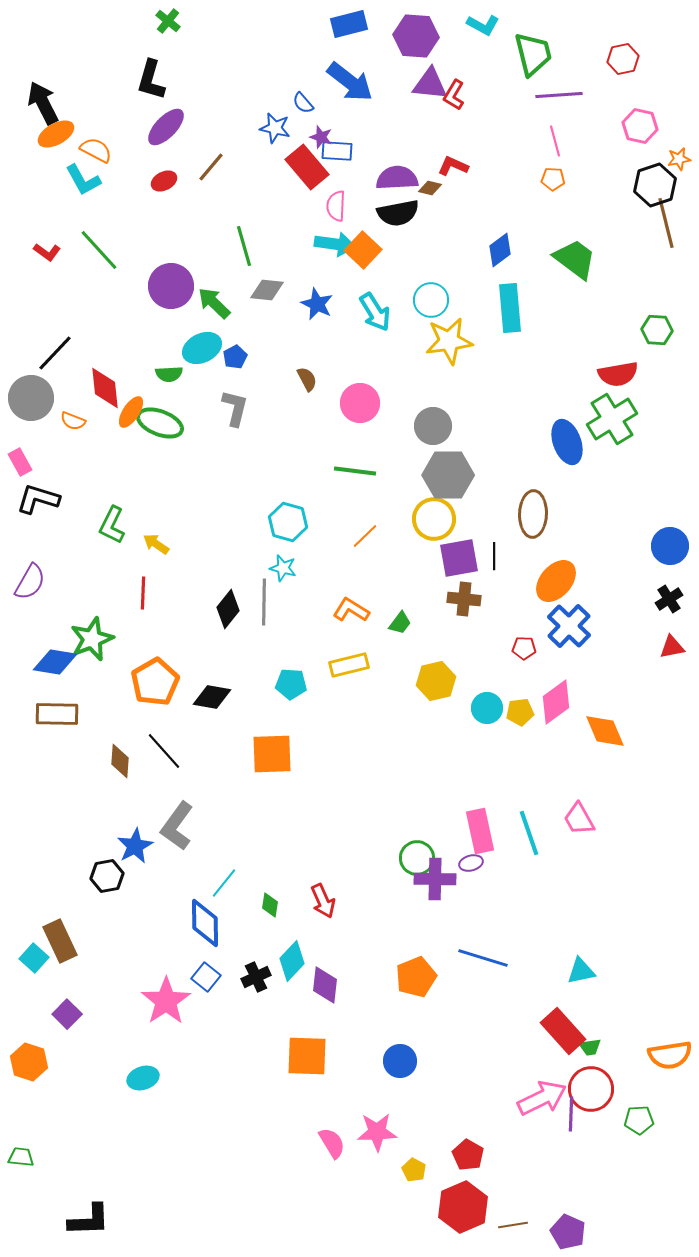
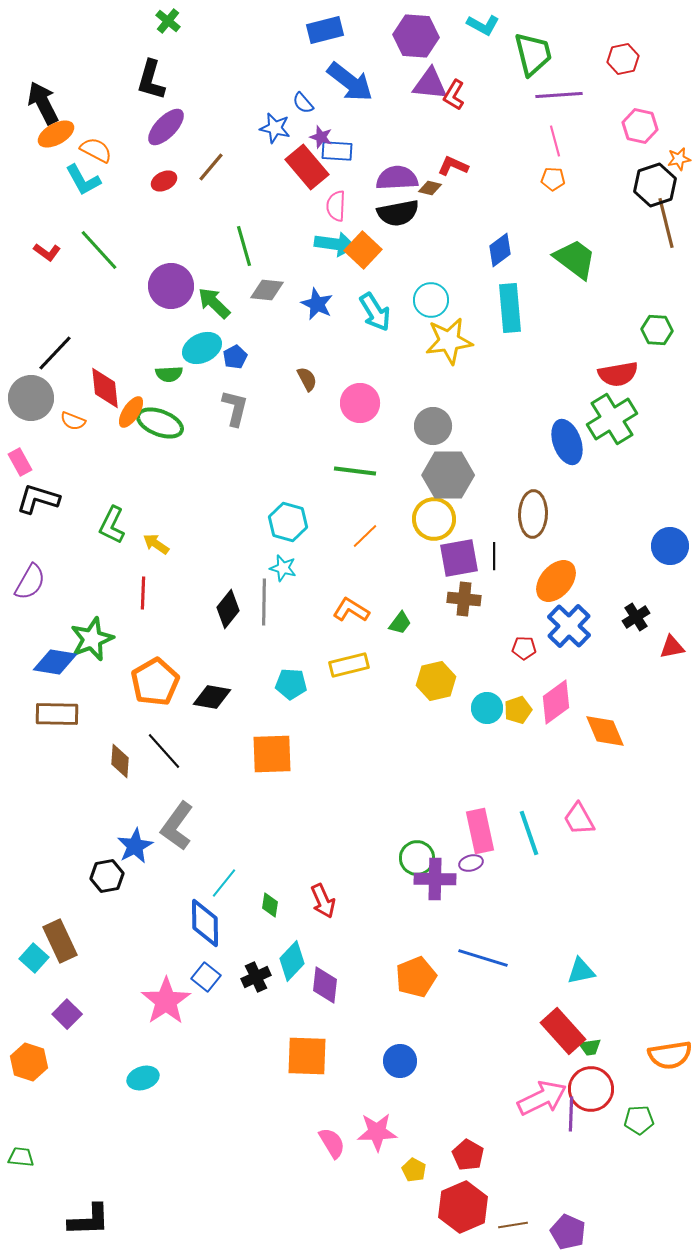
blue rectangle at (349, 24): moved 24 px left, 6 px down
black cross at (669, 599): moved 33 px left, 18 px down
yellow pentagon at (520, 712): moved 2 px left, 2 px up; rotated 12 degrees counterclockwise
